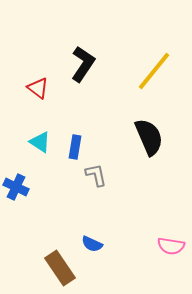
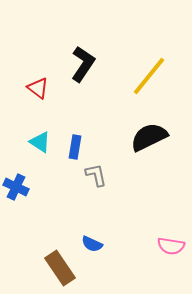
yellow line: moved 5 px left, 5 px down
black semicircle: rotated 93 degrees counterclockwise
